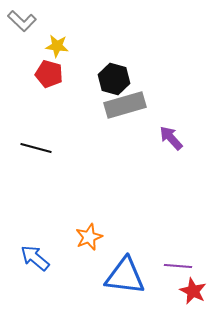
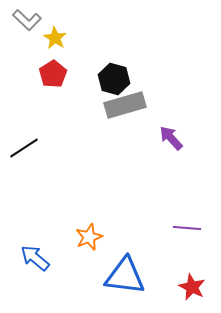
gray L-shape: moved 5 px right, 1 px up
yellow star: moved 2 px left, 8 px up; rotated 25 degrees clockwise
red pentagon: moved 4 px right; rotated 24 degrees clockwise
black line: moved 12 px left; rotated 48 degrees counterclockwise
purple line: moved 9 px right, 38 px up
red star: moved 1 px left, 4 px up
